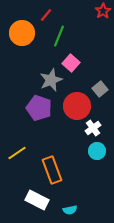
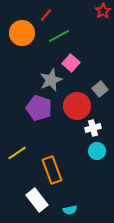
green line: rotated 40 degrees clockwise
white cross: rotated 21 degrees clockwise
white rectangle: rotated 25 degrees clockwise
